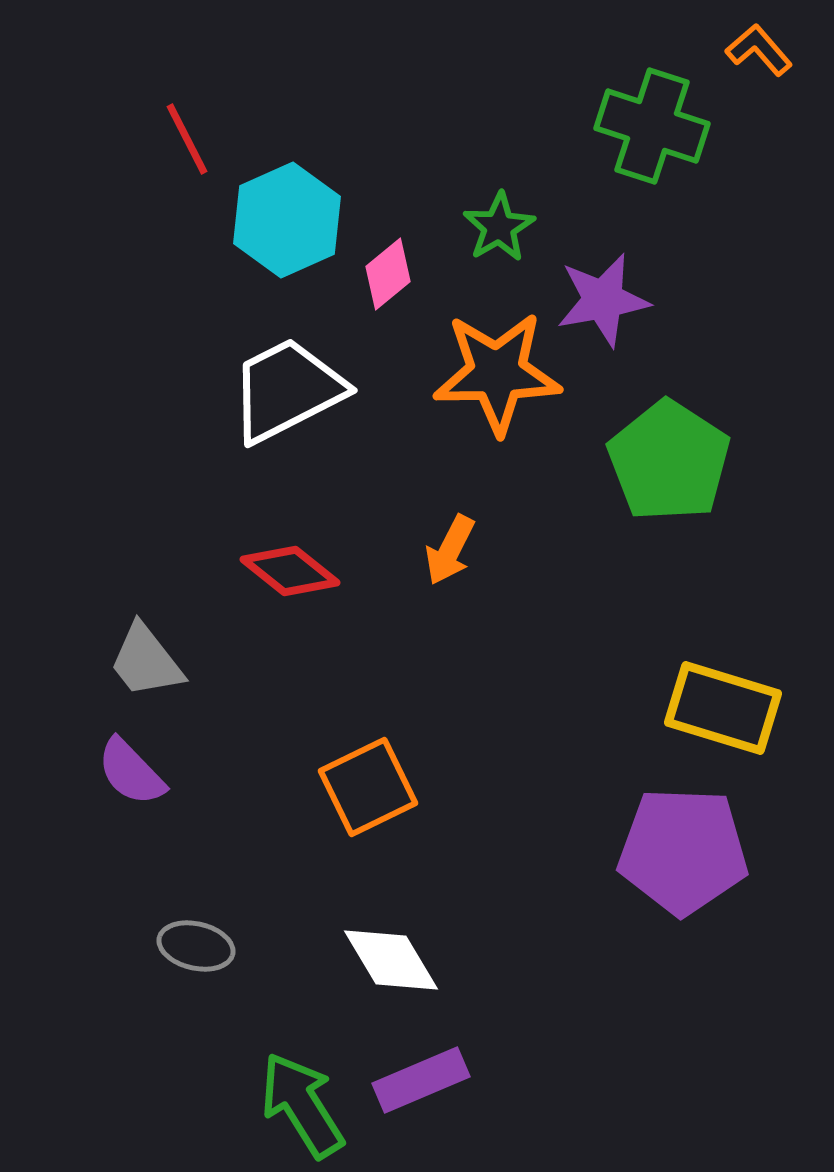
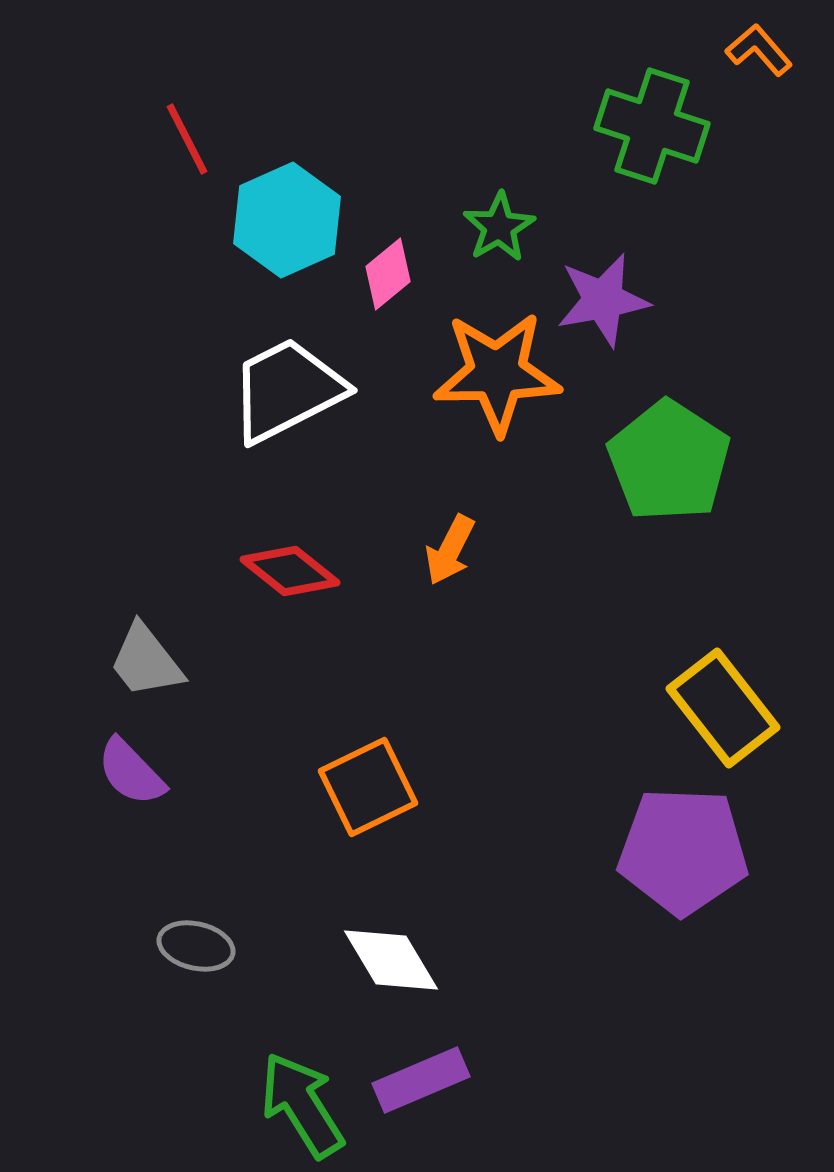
yellow rectangle: rotated 35 degrees clockwise
